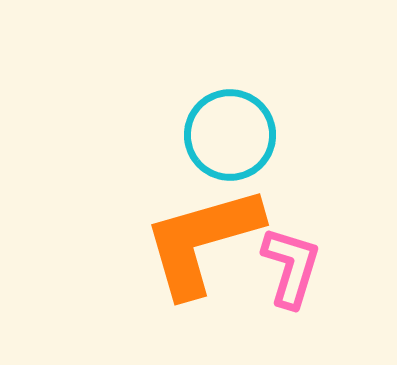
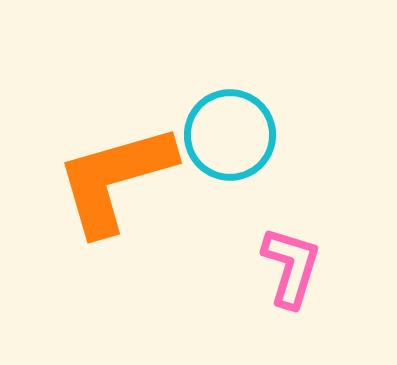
orange L-shape: moved 87 px left, 62 px up
